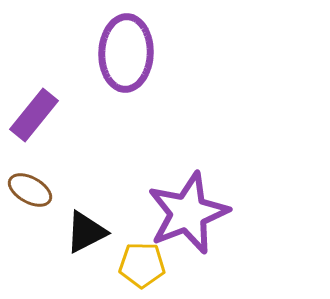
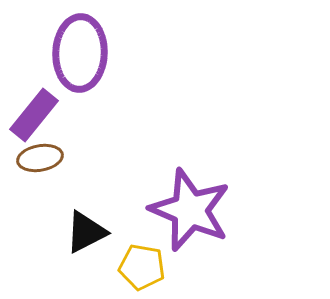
purple ellipse: moved 46 px left
brown ellipse: moved 10 px right, 32 px up; rotated 39 degrees counterclockwise
purple star: moved 2 px right, 3 px up; rotated 28 degrees counterclockwise
yellow pentagon: moved 2 px down; rotated 9 degrees clockwise
